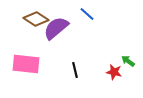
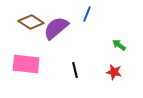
blue line: rotated 70 degrees clockwise
brown diamond: moved 5 px left, 3 px down
green arrow: moved 9 px left, 16 px up
